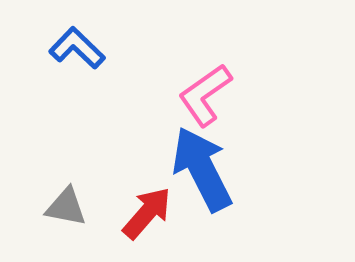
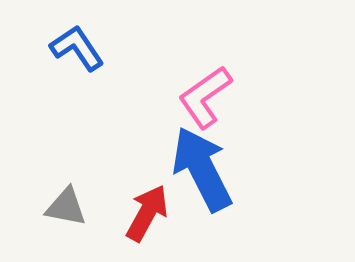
blue L-shape: rotated 12 degrees clockwise
pink L-shape: moved 2 px down
red arrow: rotated 12 degrees counterclockwise
